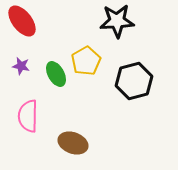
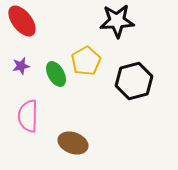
purple star: rotated 24 degrees counterclockwise
